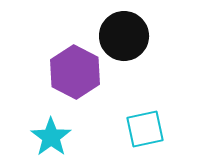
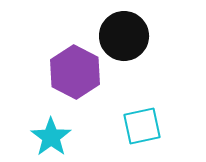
cyan square: moved 3 px left, 3 px up
